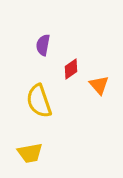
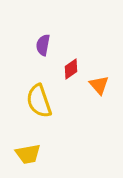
yellow trapezoid: moved 2 px left, 1 px down
